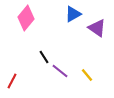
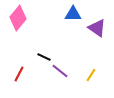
blue triangle: rotated 30 degrees clockwise
pink diamond: moved 8 px left
black line: rotated 32 degrees counterclockwise
yellow line: moved 4 px right; rotated 72 degrees clockwise
red line: moved 7 px right, 7 px up
